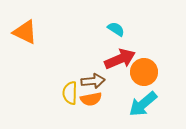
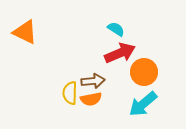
red arrow: moved 6 px up
